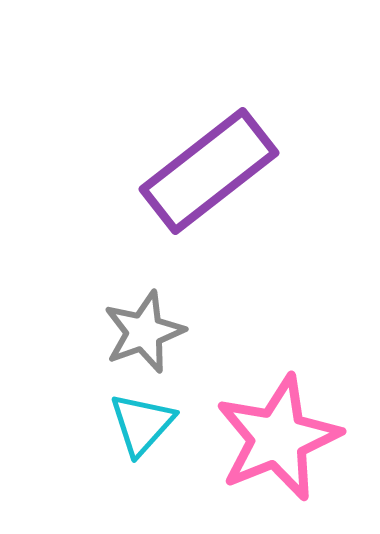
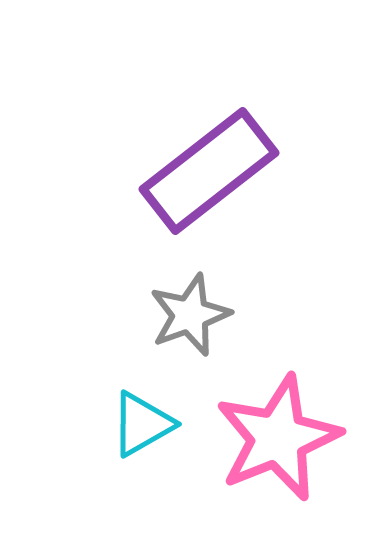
gray star: moved 46 px right, 17 px up
cyan triangle: rotated 18 degrees clockwise
